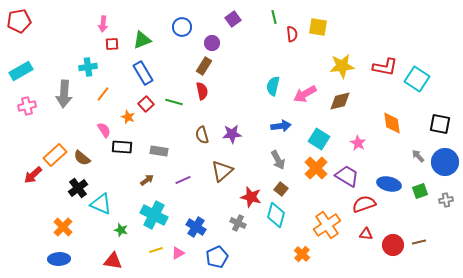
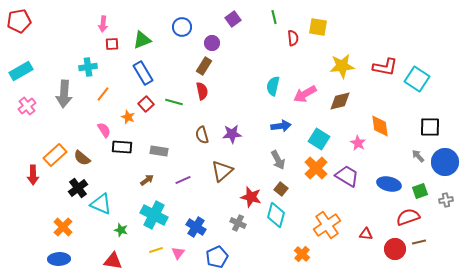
red semicircle at (292, 34): moved 1 px right, 4 px down
pink cross at (27, 106): rotated 24 degrees counterclockwise
orange diamond at (392, 123): moved 12 px left, 3 px down
black square at (440, 124): moved 10 px left, 3 px down; rotated 10 degrees counterclockwise
red arrow at (33, 175): rotated 48 degrees counterclockwise
red semicircle at (364, 204): moved 44 px right, 13 px down
red circle at (393, 245): moved 2 px right, 4 px down
pink triangle at (178, 253): rotated 24 degrees counterclockwise
